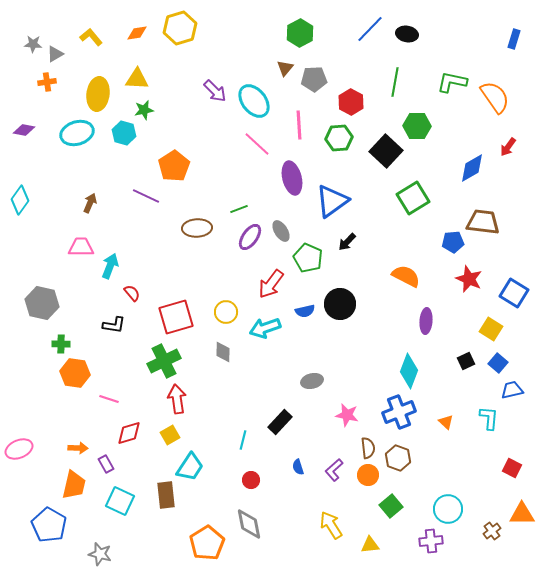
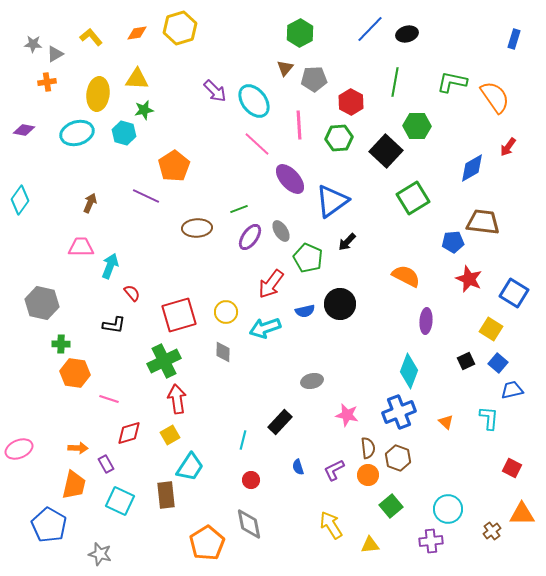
black ellipse at (407, 34): rotated 25 degrees counterclockwise
purple ellipse at (292, 178): moved 2 px left, 1 px down; rotated 28 degrees counterclockwise
red square at (176, 317): moved 3 px right, 2 px up
purple L-shape at (334, 470): rotated 15 degrees clockwise
